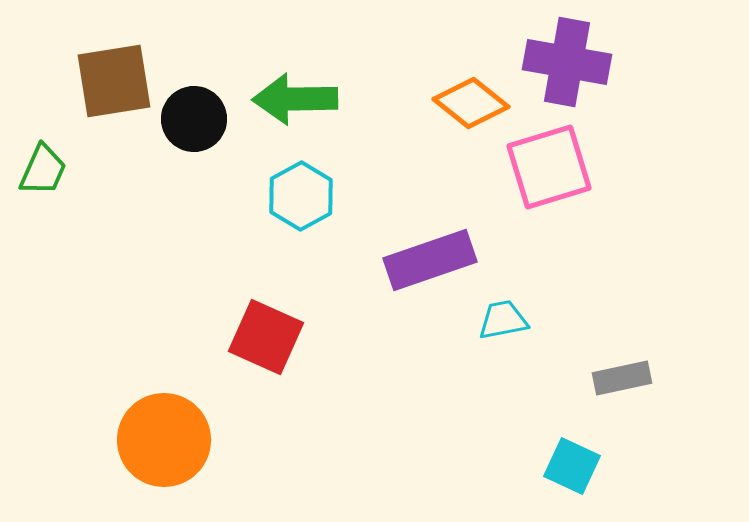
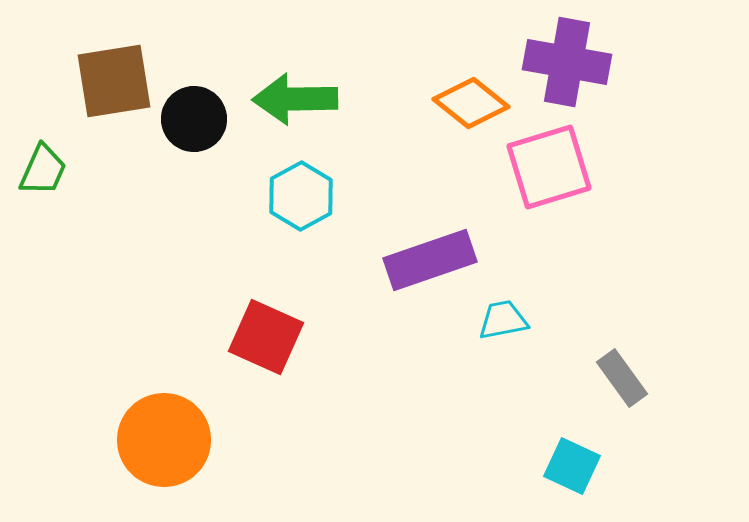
gray rectangle: rotated 66 degrees clockwise
